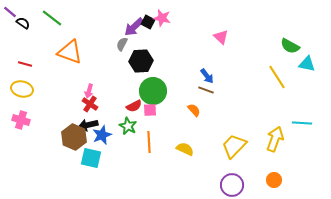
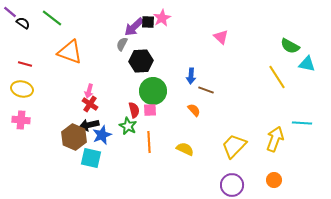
pink star: rotated 30 degrees clockwise
black square: rotated 24 degrees counterclockwise
blue arrow: moved 16 px left; rotated 42 degrees clockwise
red semicircle: moved 4 px down; rotated 77 degrees counterclockwise
pink cross: rotated 12 degrees counterclockwise
black arrow: moved 1 px right
